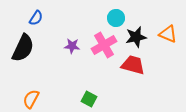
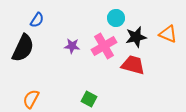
blue semicircle: moved 1 px right, 2 px down
pink cross: moved 1 px down
